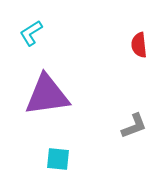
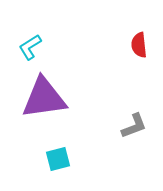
cyan L-shape: moved 1 px left, 14 px down
purple triangle: moved 3 px left, 3 px down
cyan square: rotated 20 degrees counterclockwise
